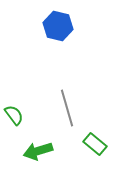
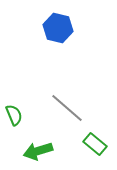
blue hexagon: moved 2 px down
gray line: rotated 33 degrees counterclockwise
green semicircle: rotated 15 degrees clockwise
